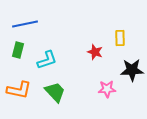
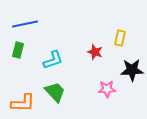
yellow rectangle: rotated 14 degrees clockwise
cyan L-shape: moved 6 px right
orange L-shape: moved 4 px right, 13 px down; rotated 10 degrees counterclockwise
